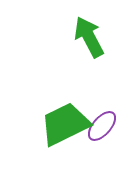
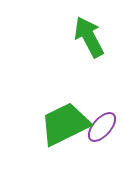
purple ellipse: moved 1 px down
